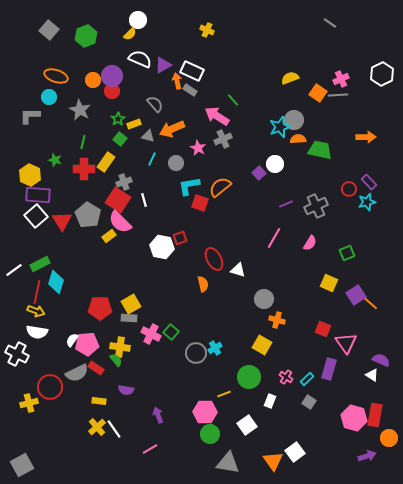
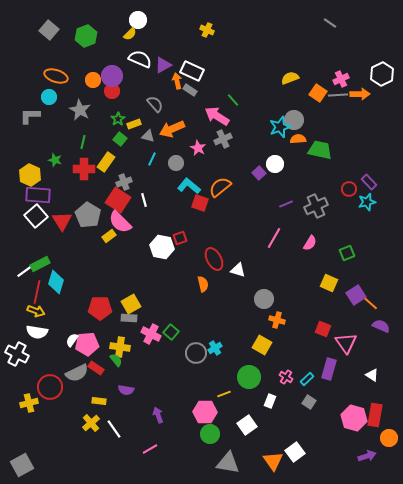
orange arrow at (366, 137): moved 6 px left, 43 px up
cyan L-shape at (189, 186): rotated 50 degrees clockwise
white line at (14, 270): moved 11 px right, 1 px down
purple semicircle at (381, 360): moved 34 px up
yellow cross at (97, 427): moved 6 px left, 4 px up
